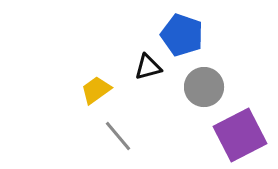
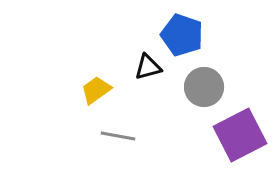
gray line: rotated 40 degrees counterclockwise
